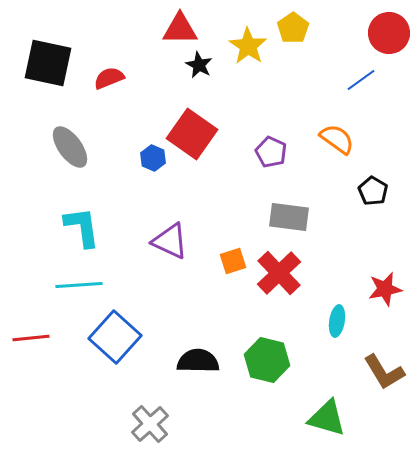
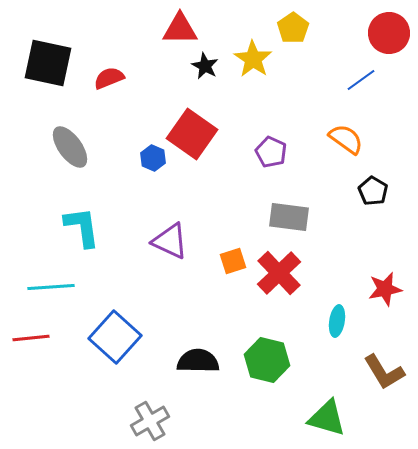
yellow star: moved 5 px right, 13 px down
black star: moved 6 px right, 1 px down
orange semicircle: moved 9 px right
cyan line: moved 28 px left, 2 px down
gray cross: moved 3 px up; rotated 12 degrees clockwise
